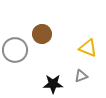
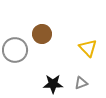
yellow triangle: rotated 24 degrees clockwise
gray triangle: moved 7 px down
